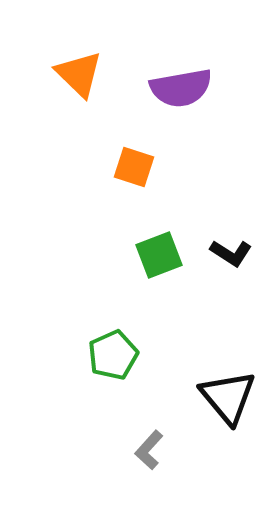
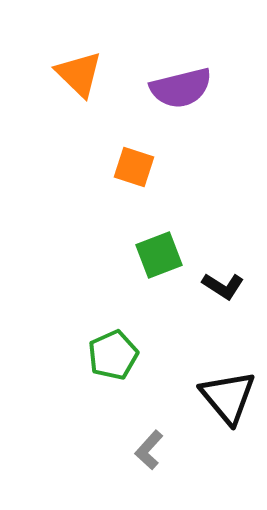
purple semicircle: rotated 4 degrees counterclockwise
black L-shape: moved 8 px left, 33 px down
